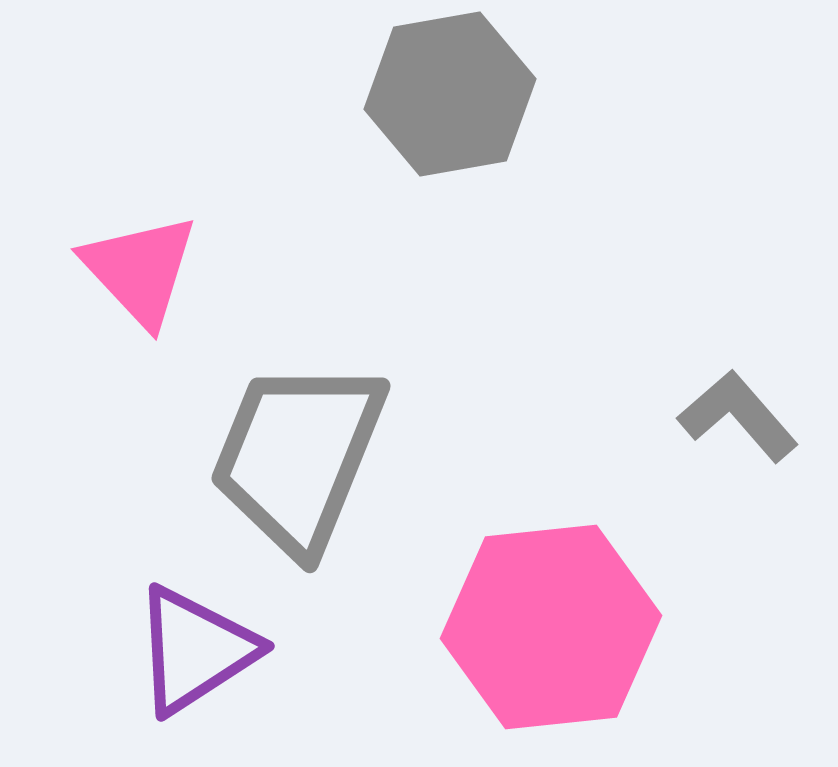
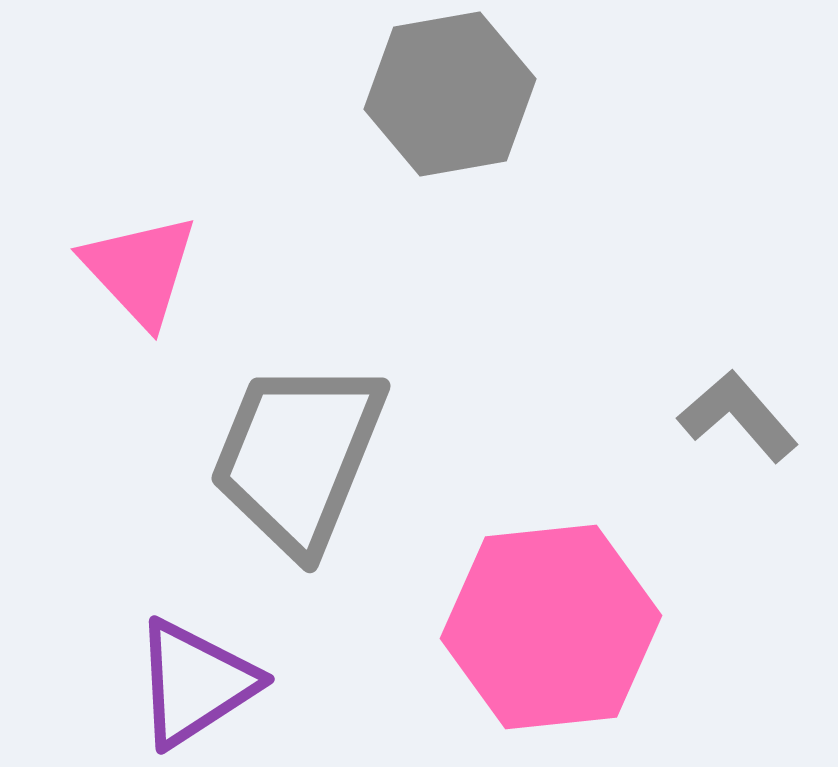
purple triangle: moved 33 px down
